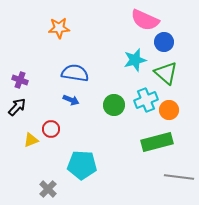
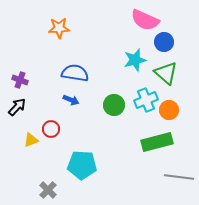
gray cross: moved 1 px down
